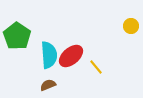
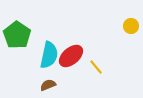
green pentagon: moved 1 px up
cyan semicircle: rotated 16 degrees clockwise
